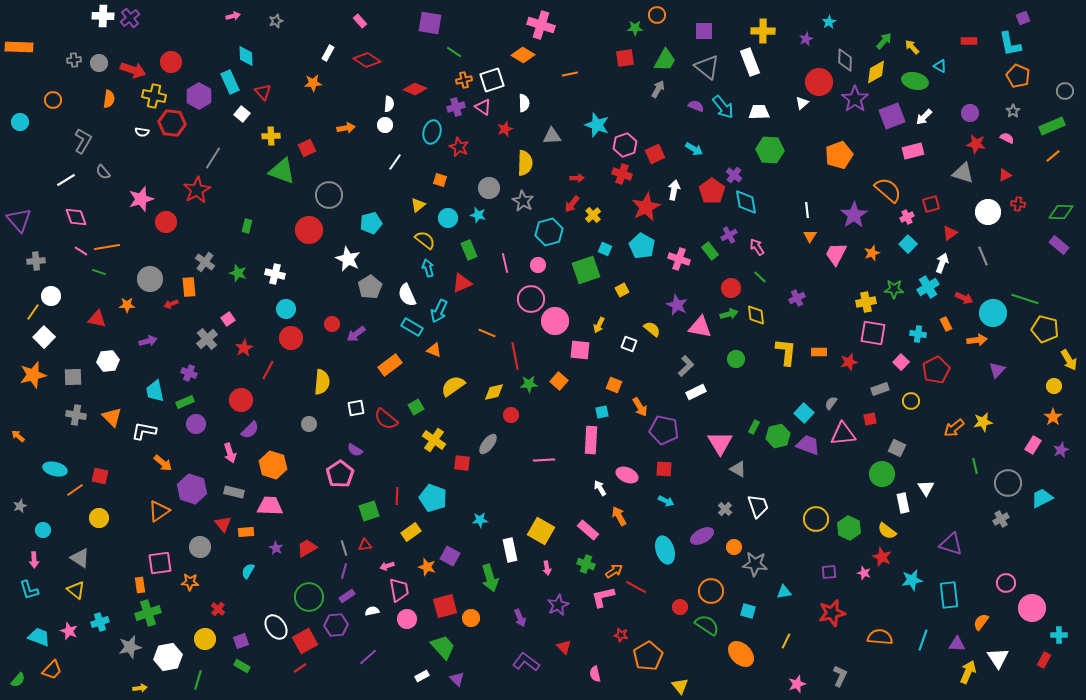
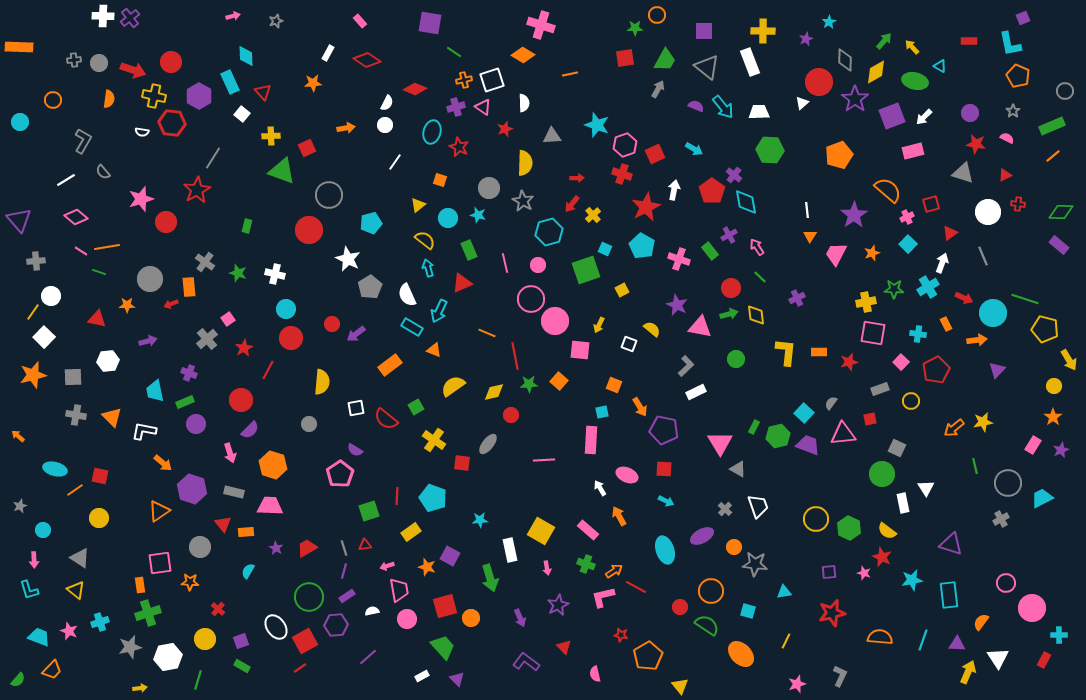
white semicircle at (389, 104): moved 2 px left, 1 px up; rotated 21 degrees clockwise
pink diamond at (76, 217): rotated 30 degrees counterclockwise
